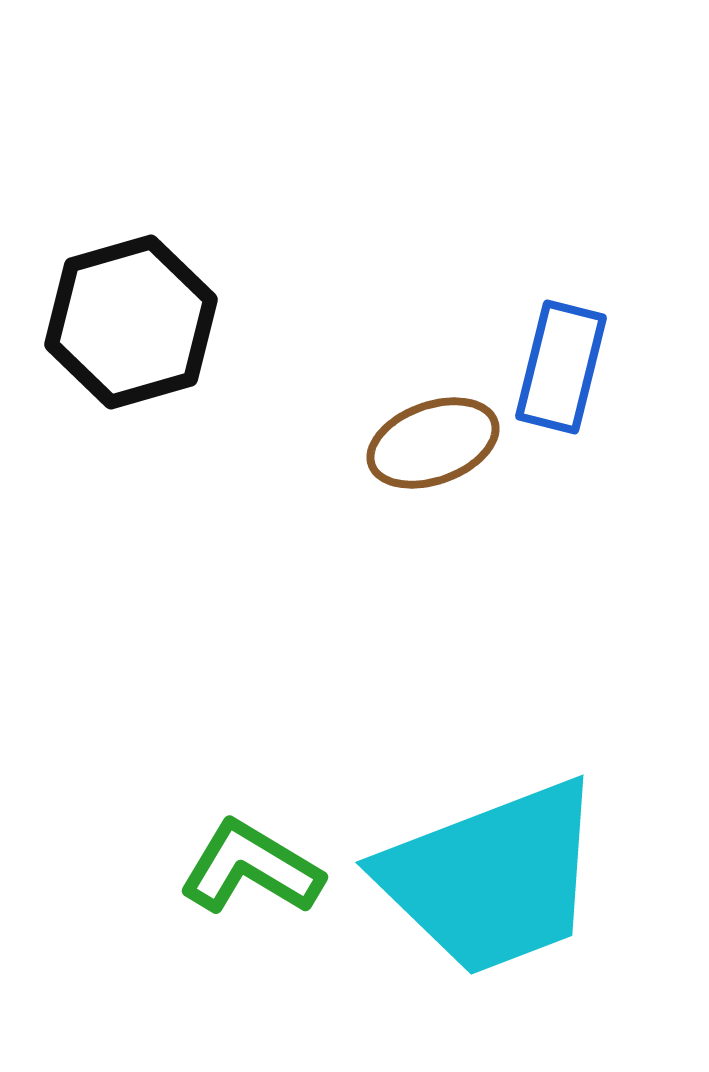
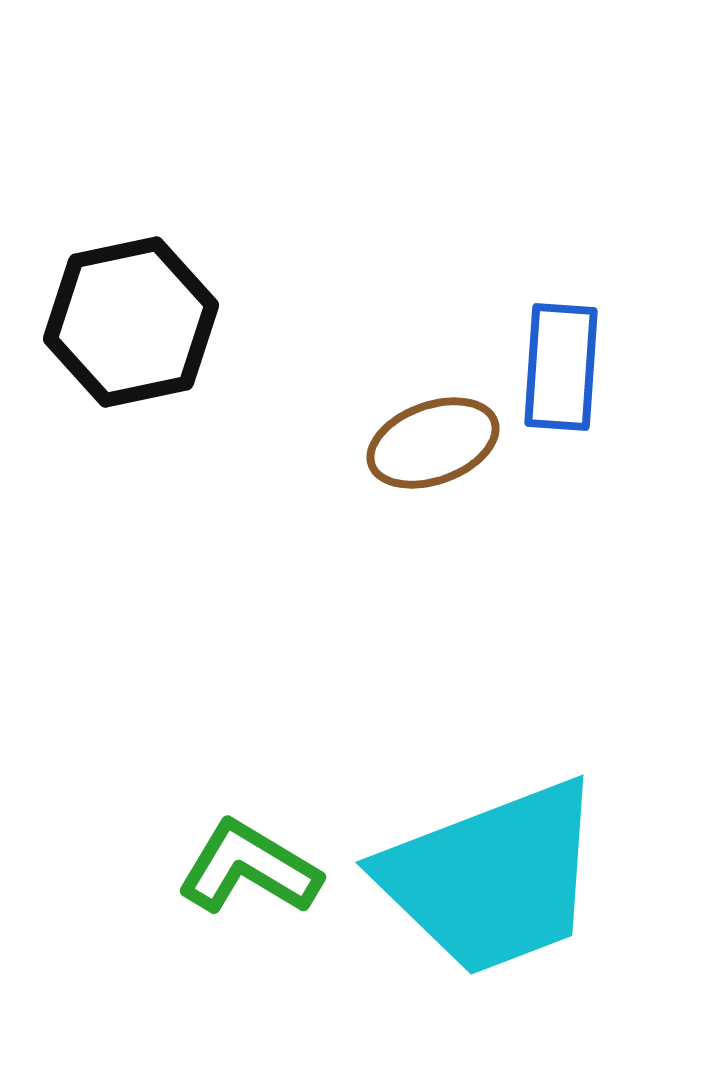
black hexagon: rotated 4 degrees clockwise
blue rectangle: rotated 10 degrees counterclockwise
green L-shape: moved 2 px left
